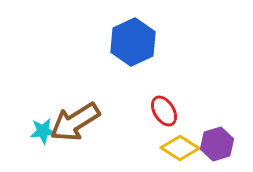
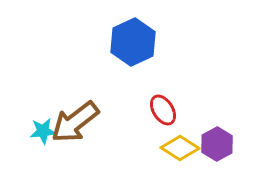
red ellipse: moved 1 px left, 1 px up
brown arrow: rotated 6 degrees counterclockwise
purple hexagon: rotated 12 degrees counterclockwise
